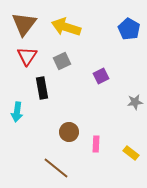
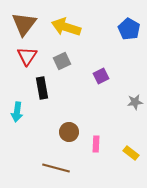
brown line: rotated 24 degrees counterclockwise
